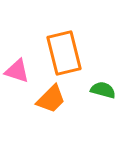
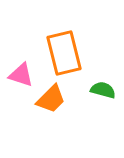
pink triangle: moved 4 px right, 4 px down
